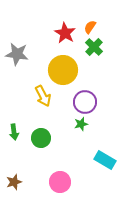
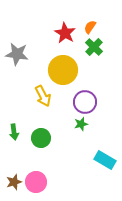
pink circle: moved 24 px left
